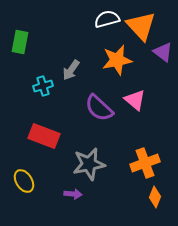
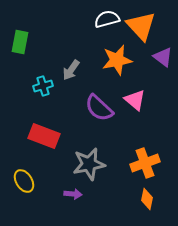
purple triangle: moved 5 px down
orange diamond: moved 8 px left, 2 px down; rotated 10 degrees counterclockwise
